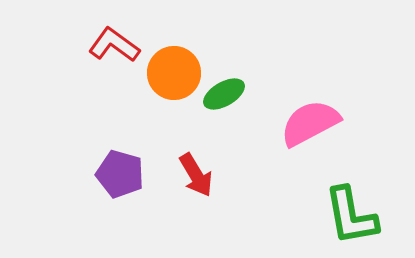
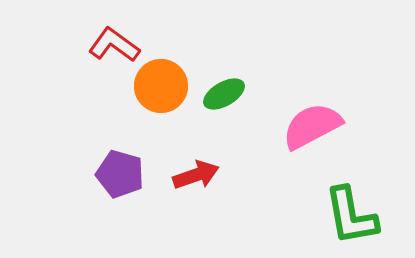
orange circle: moved 13 px left, 13 px down
pink semicircle: moved 2 px right, 3 px down
red arrow: rotated 78 degrees counterclockwise
